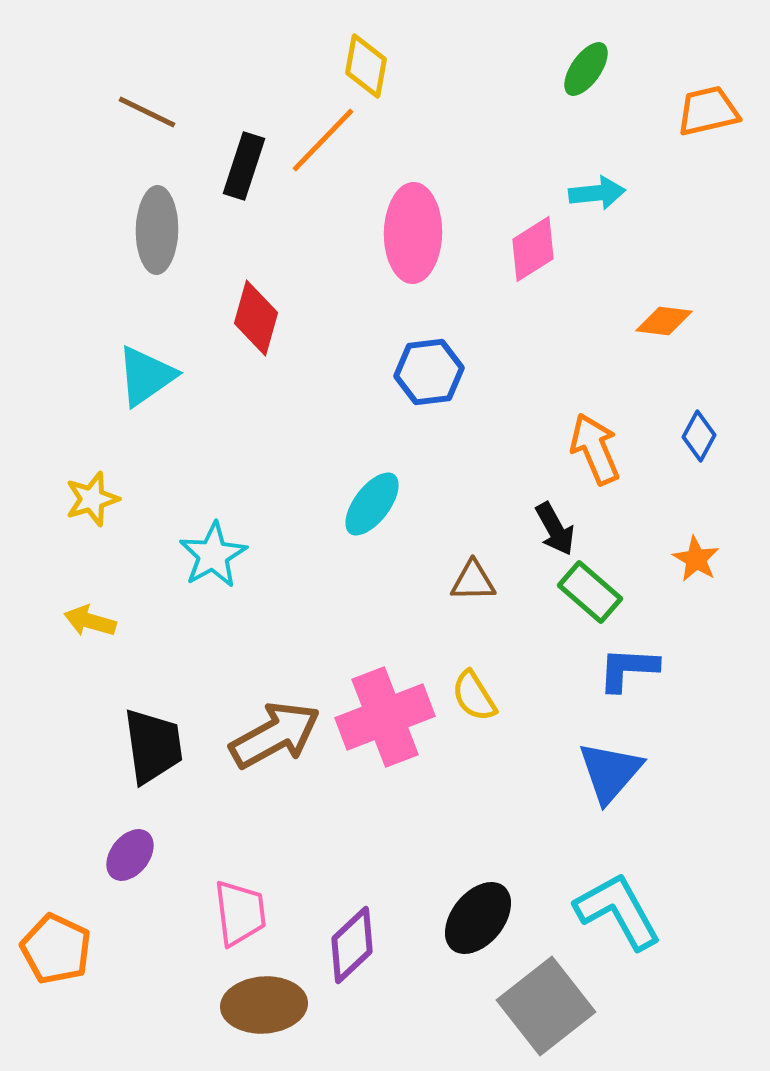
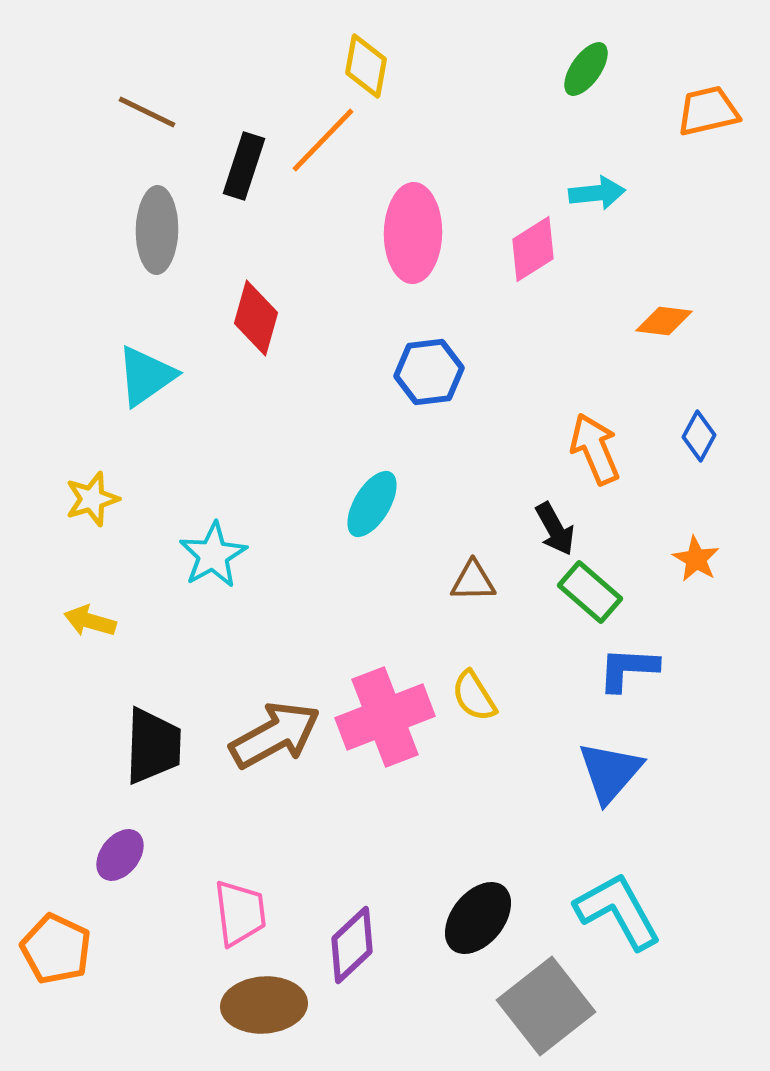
cyan ellipse: rotated 6 degrees counterclockwise
black trapezoid: rotated 10 degrees clockwise
purple ellipse: moved 10 px left
